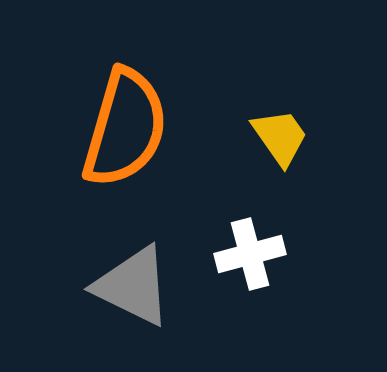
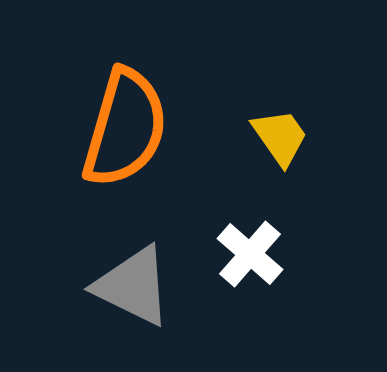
white cross: rotated 34 degrees counterclockwise
